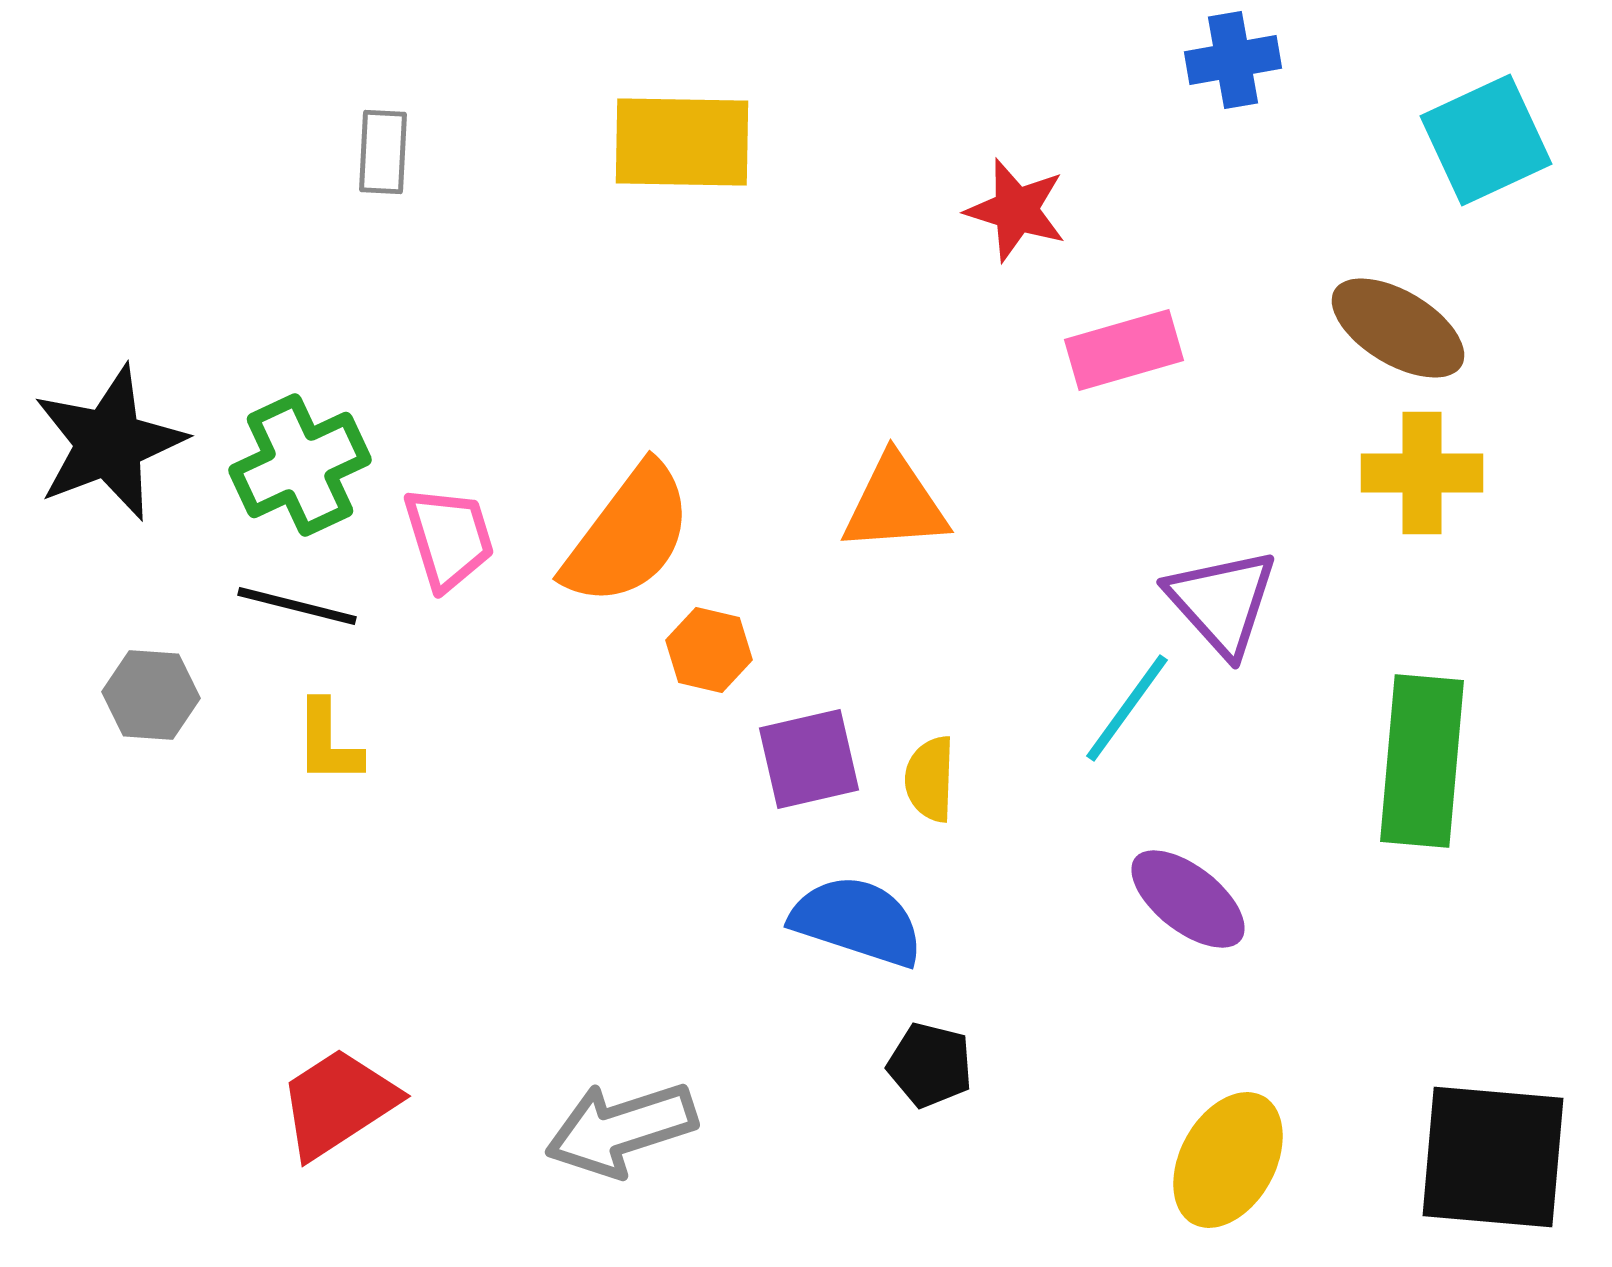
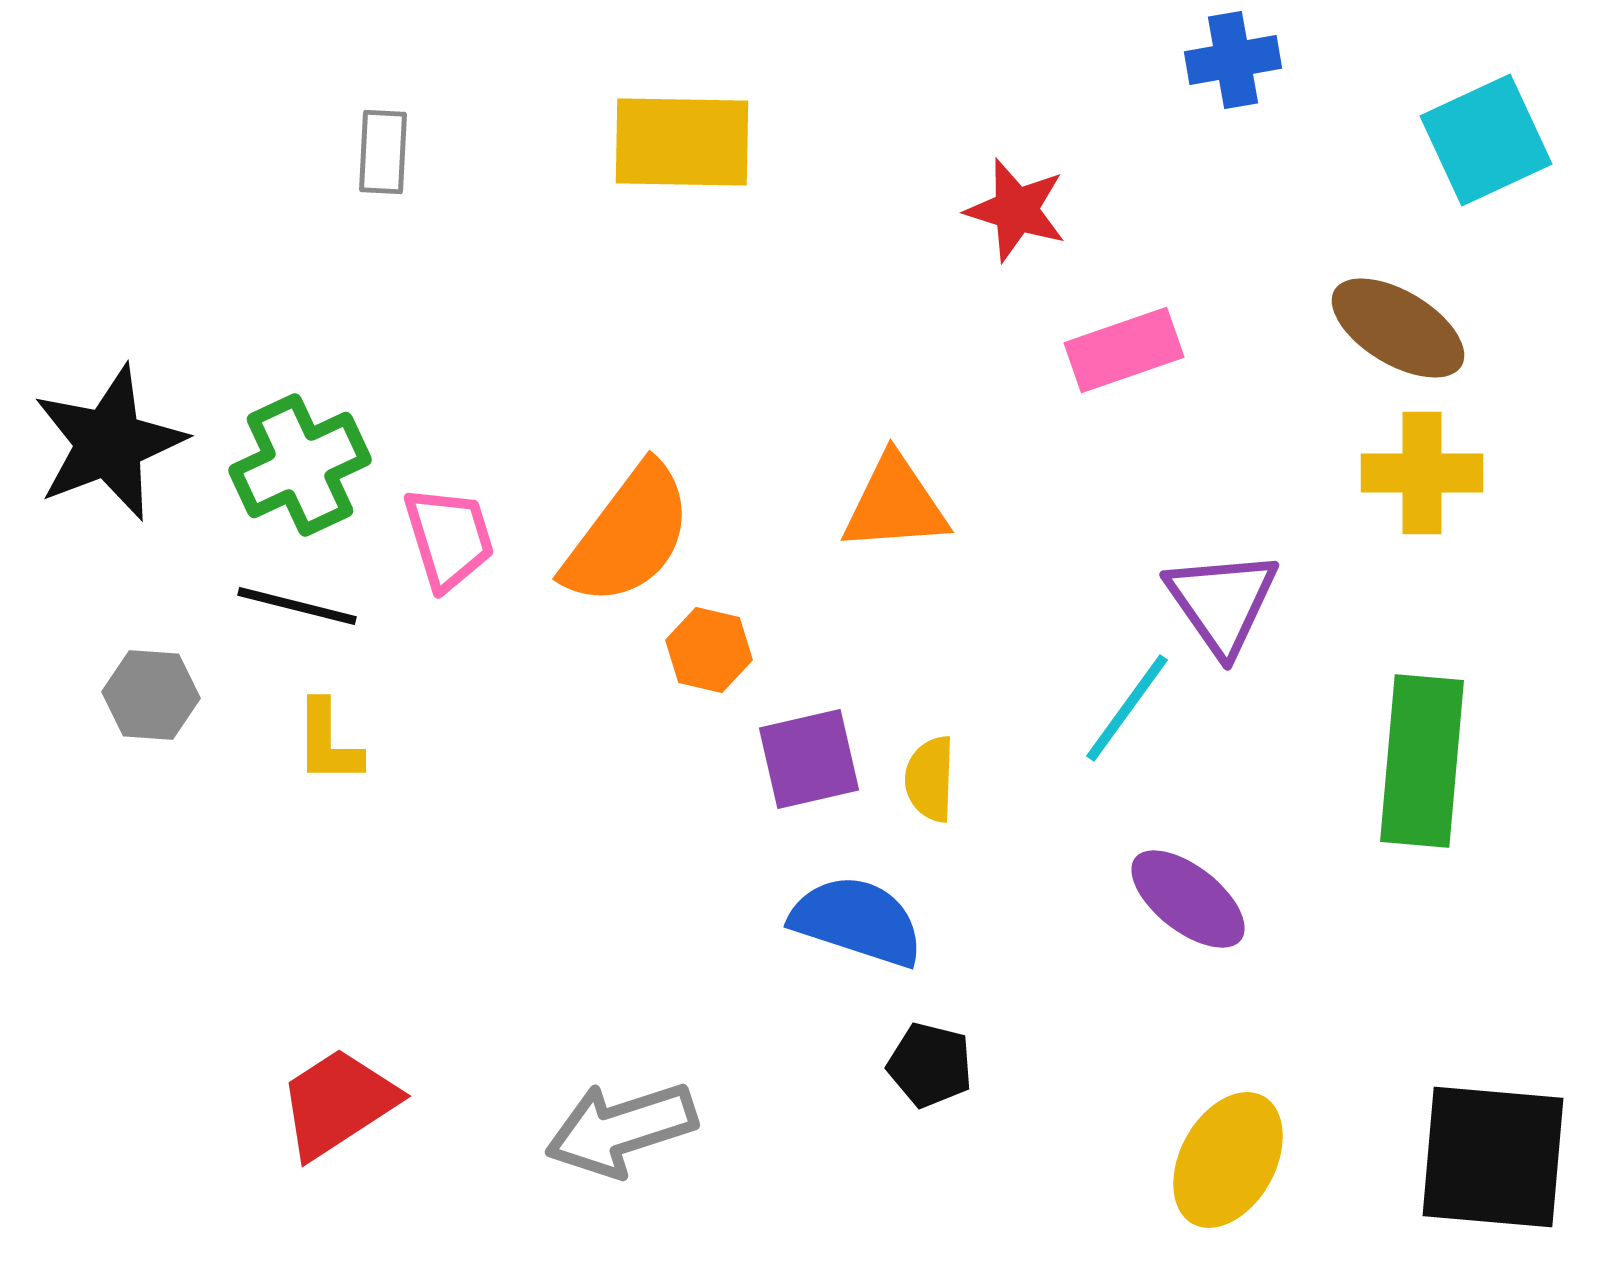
pink rectangle: rotated 3 degrees counterclockwise
purple triangle: rotated 7 degrees clockwise
